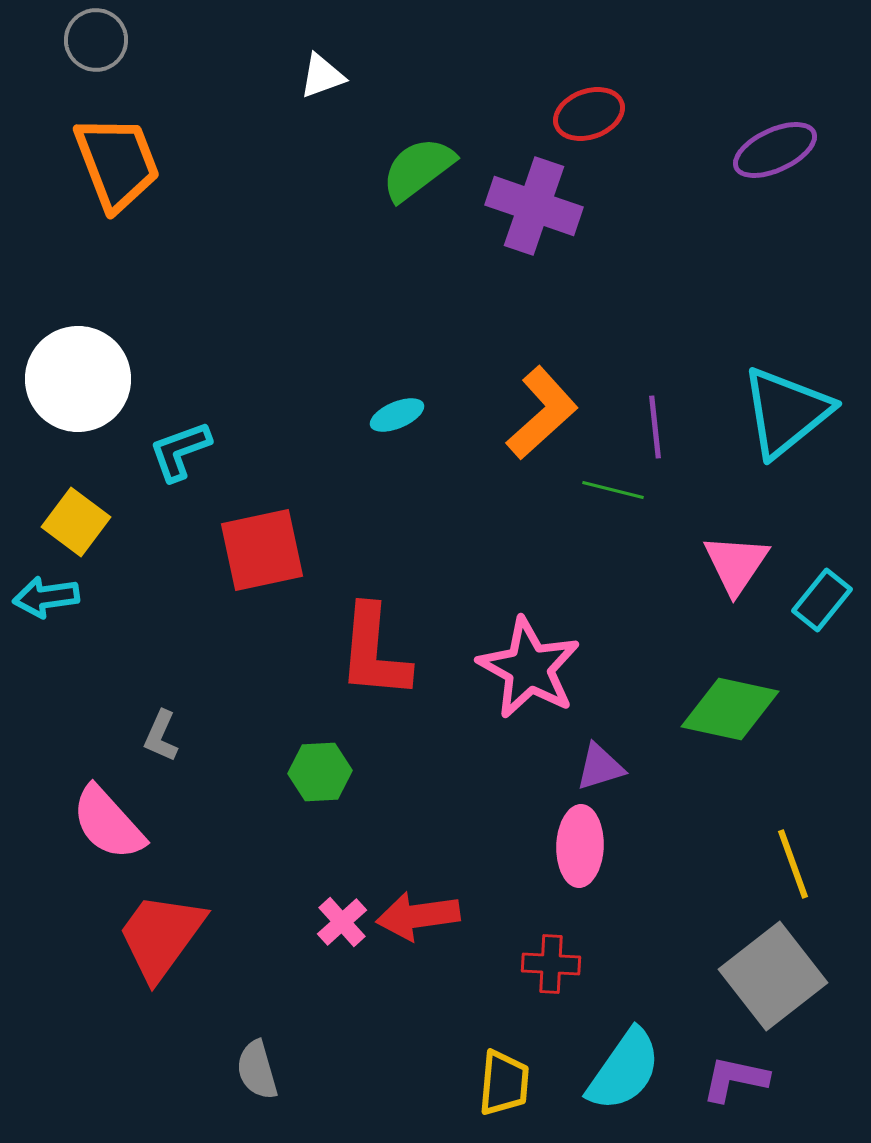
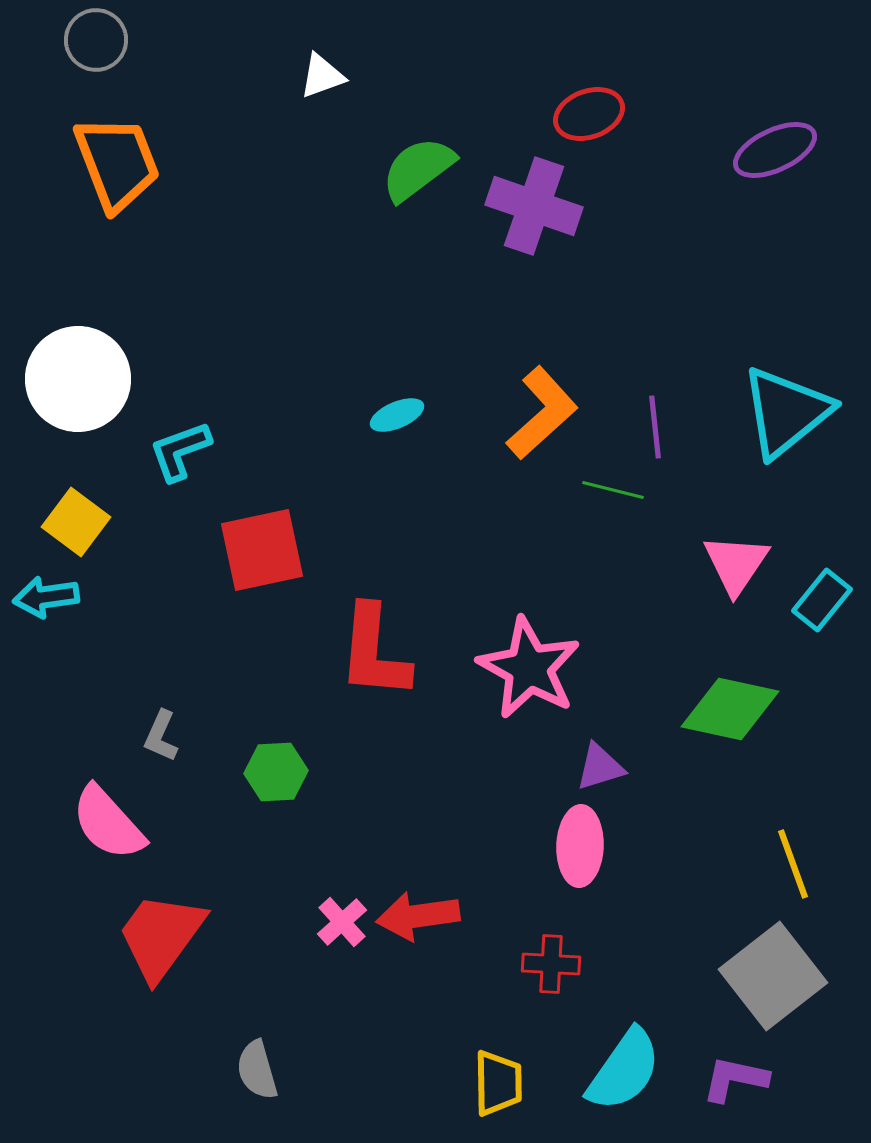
green hexagon: moved 44 px left
yellow trapezoid: moved 6 px left; rotated 6 degrees counterclockwise
